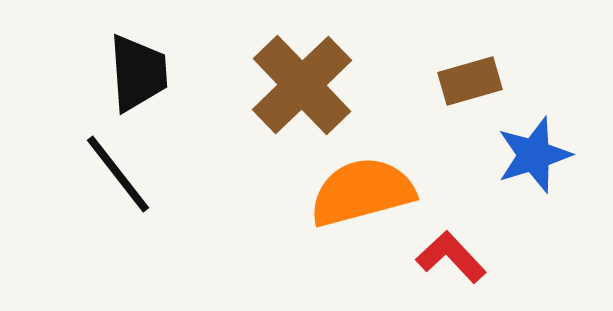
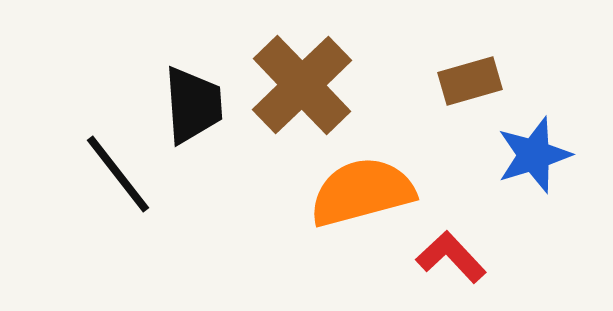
black trapezoid: moved 55 px right, 32 px down
